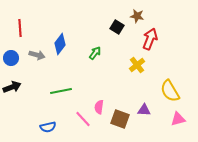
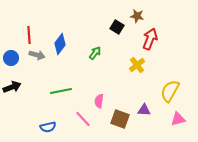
red line: moved 9 px right, 7 px down
yellow semicircle: rotated 60 degrees clockwise
pink semicircle: moved 6 px up
